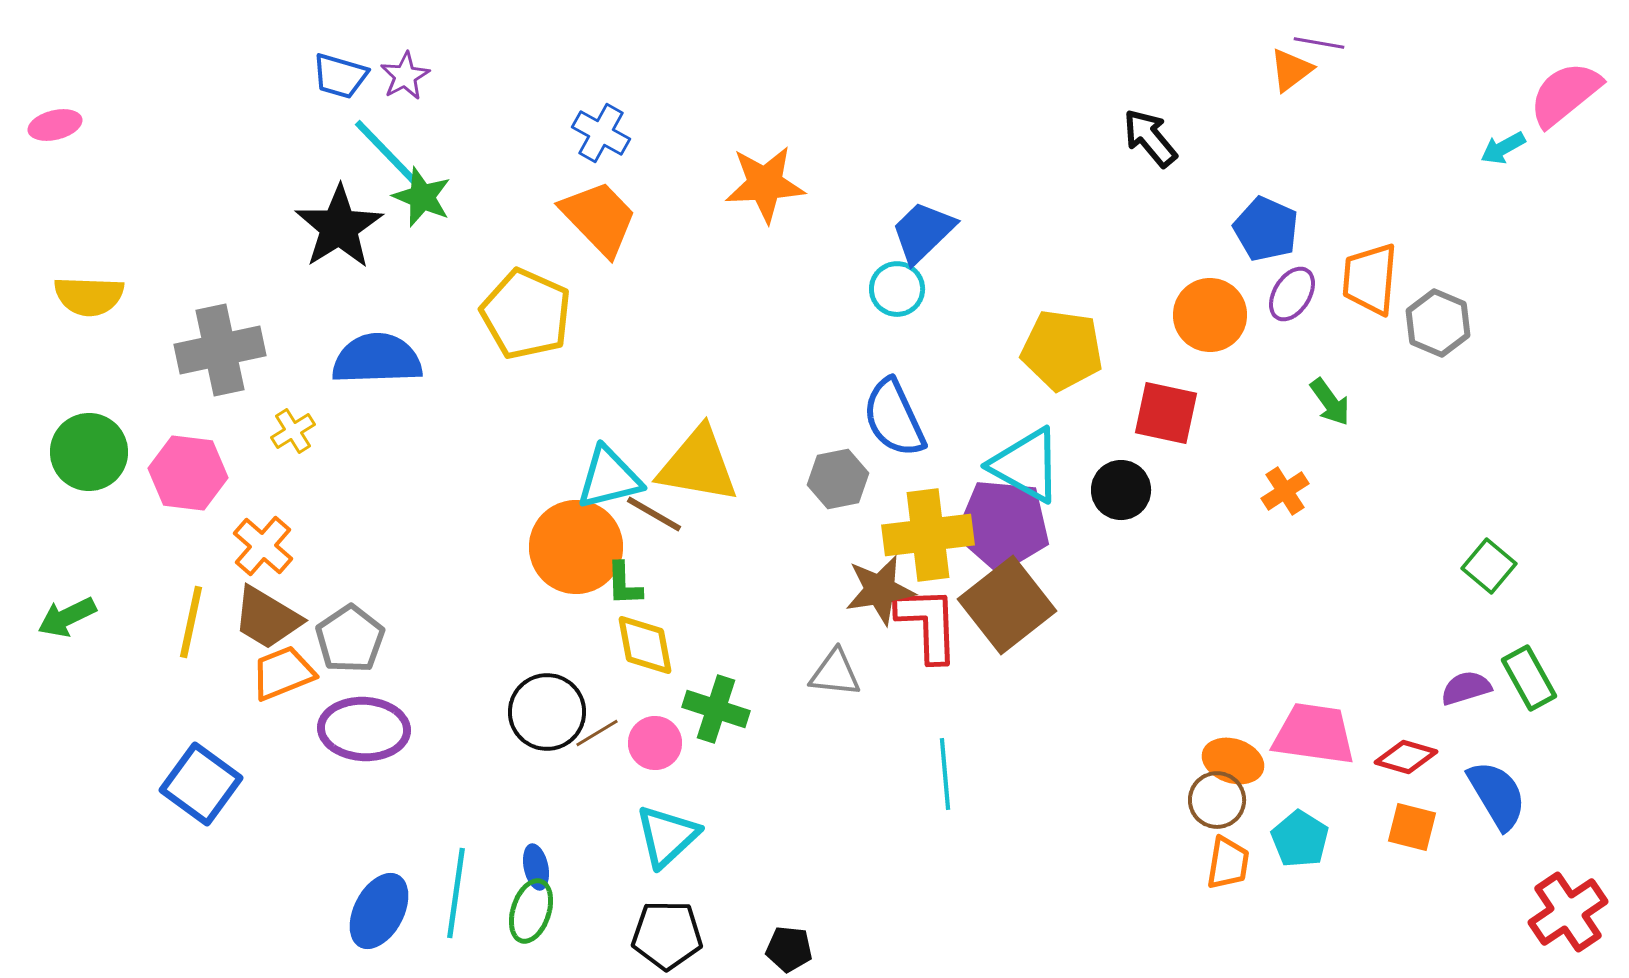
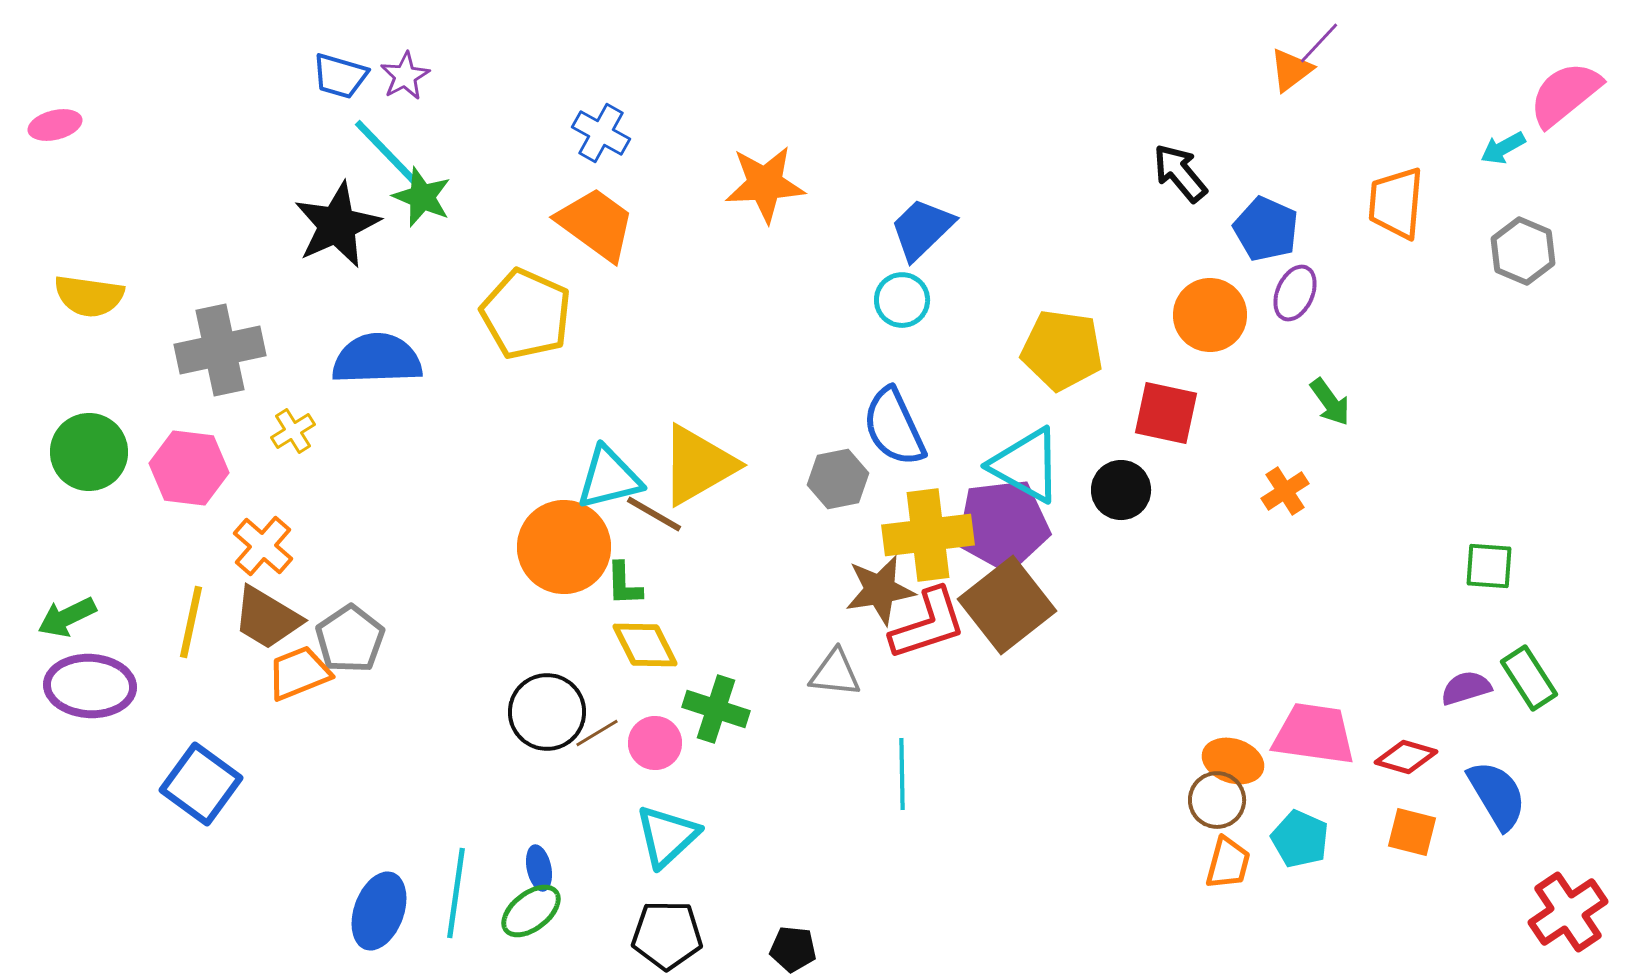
purple line at (1319, 43): rotated 57 degrees counterclockwise
black arrow at (1150, 138): moved 30 px right, 35 px down
orange trapezoid at (599, 218): moved 3 px left, 6 px down; rotated 10 degrees counterclockwise
black star at (339, 227): moved 2 px left, 2 px up; rotated 8 degrees clockwise
blue trapezoid at (923, 232): moved 1 px left, 3 px up
orange trapezoid at (1370, 279): moved 26 px right, 76 px up
cyan circle at (897, 289): moved 5 px right, 11 px down
purple ellipse at (1292, 294): moved 3 px right, 1 px up; rotated 8 degrees counterclockwise
yellow semicircle at (89, 296): rotated 6 degrees clockwise
gray hexagon at (1438, 323): moved 85 px right, 72 px up
blue semicircle at (894, 418): moved 9 px down
yellow triangle at (698, 465): rotated 40 degrees counterclockwise
pink hexagon at (188, 473): moved 1 px right, 5 px up
purple pentagon at (1003, 525): rotated 12 degrees counterclockwise
orange circle at (576, 547): moved 12 px left
green square at (1489, 566): rotated 36 degrees counterclockwise
red L-shape at (928, 624): rotated 74 degrees clockwise
yellow diamond at (645, 645): rotated 16 degrees counterclockwise
orange trapezoid at (283, 673): moved 16 px right
green rectangle at (1529, 678): rotated 4 degrees counterclockwise
purple ellipse at (364, 729): moved 274 px left, 43 px up
cyan line at (945, 774): moved 43 px left; rotated 4 degrees clockwise
orange square at (1412, 827): moved 5 px down
cyan pentagon at (1300, 839): rotated 8 degrees counterclockwise
orange trapezoid at (1228, 863): rotated 6 degrees clockwise
blue ellipse at (536, 867): moved 3 px right, 1 px down
blue ellipse at (379, 911): rotated 8 degrees counterclockwise
green ellipse at (531, 911): rotated 34 degrees clockwise
black pentagon at (789, 949): moved 4 px right
